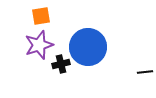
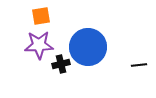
purple star: rotated 16 degrees clockwise
black line: moved 6 px left, 7 px up
